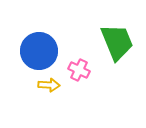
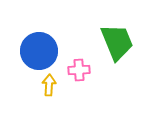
pink cross: rotated 30 degrees counterclockwise
yellow arrow: rotated 90 degrees counterclockwise
